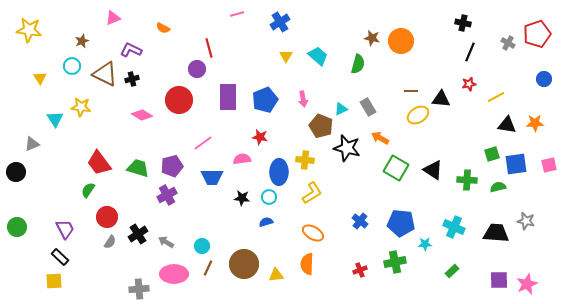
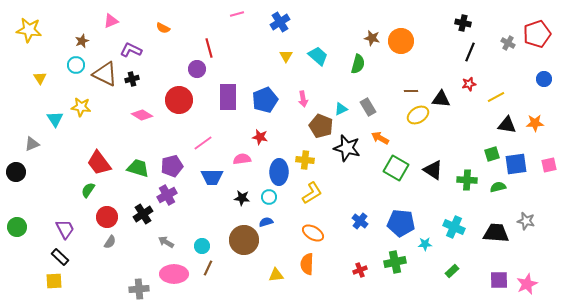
pink triangle at (113, 18): moved 2 px left, 3 px down
cyan circle at (72, 66): moved 4 px right, 1 px up
black cross at (138, 234): moved 5 px right, 20 px up
brown circle at (244, 264): moved 24 px up
